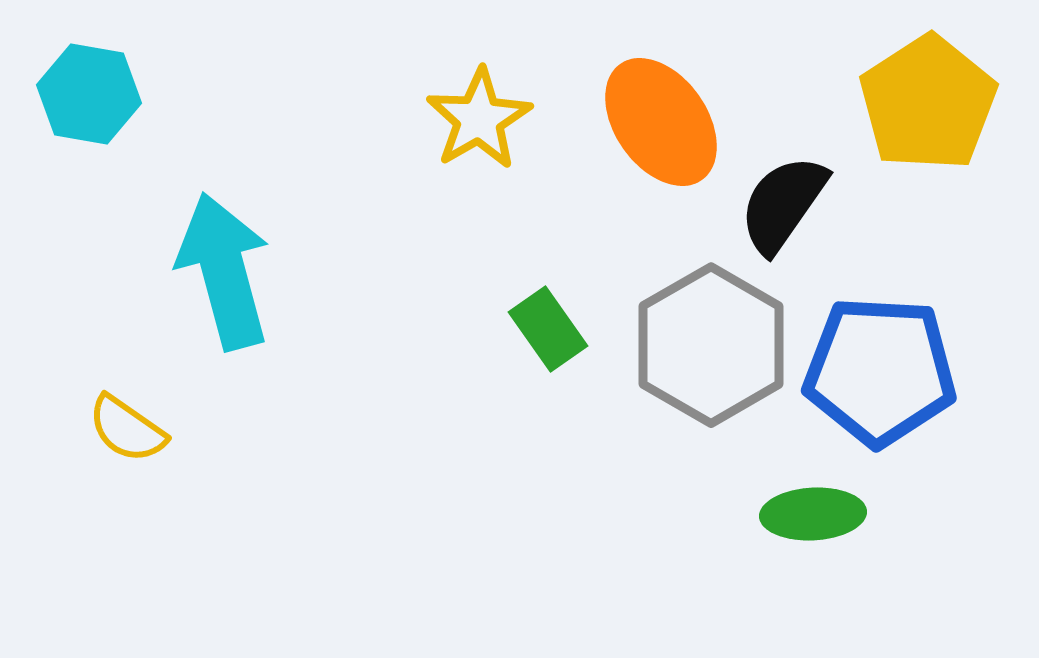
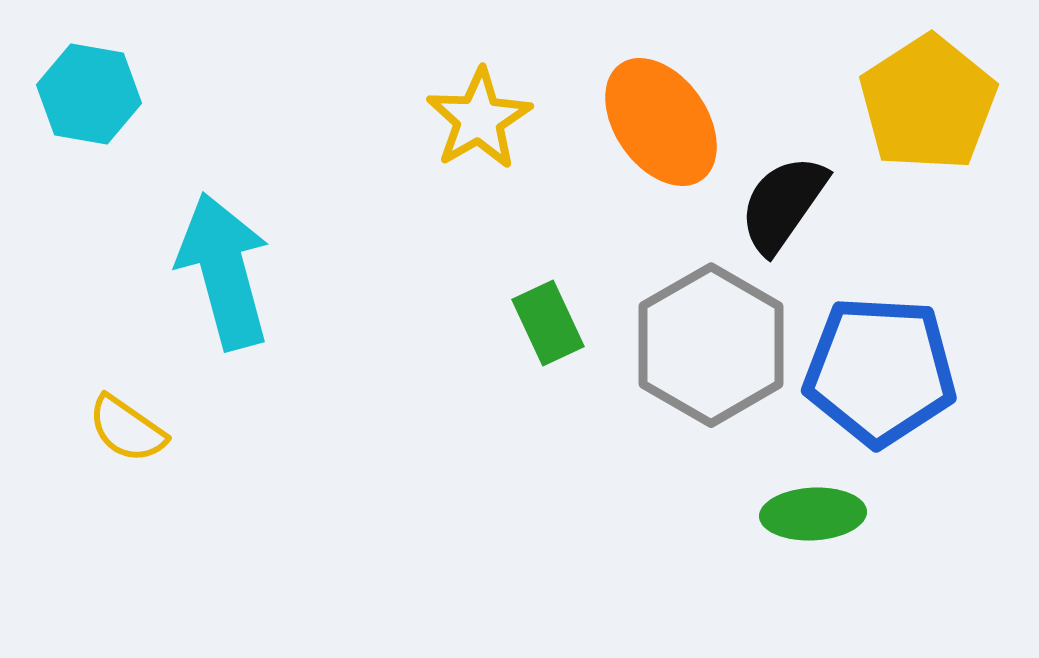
green rectangle: moved 6 px up; rotated 10 degrees clockwise
